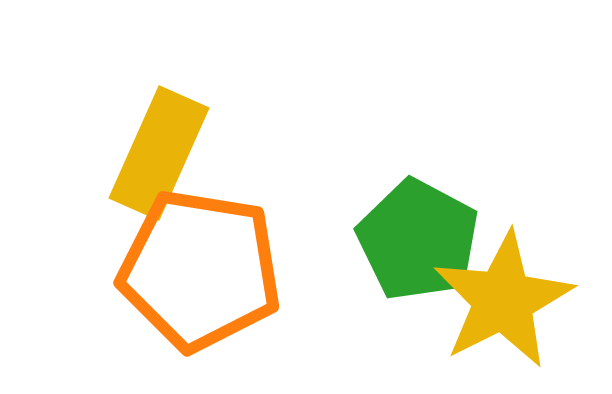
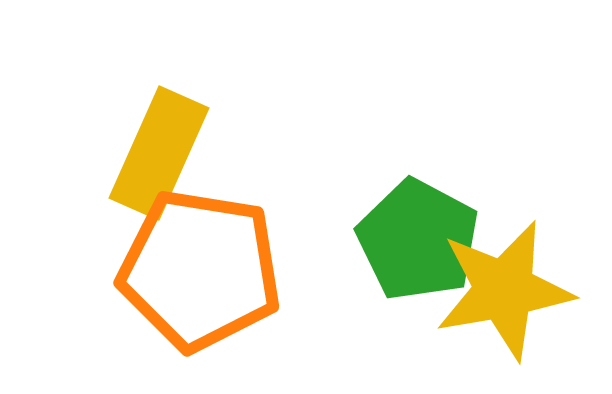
yellow star: moved 1 px right, 10 px up; rotated 17 degrees clockwise
